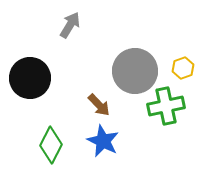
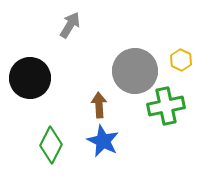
yellow hexagon: moved 2 px left, 8 px up; rotated 15 degrees counterclockwise
brown arrow: rotated 140 degrees counterclockwise
